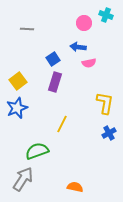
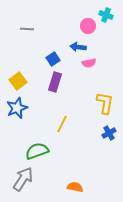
pink circle: moved 4 px right, 3 px down
